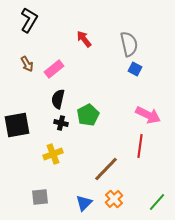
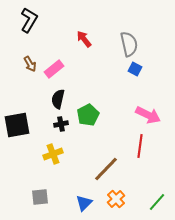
brown arrow: moved 3 px right
black cross: moved 1 px down; rotated 24 degrees counterclockwise
orange cross: moved 2 px right
